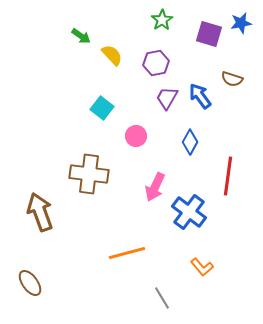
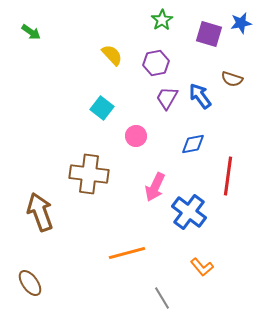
green arrow: moved 50 px left, 4 px up
blue diamond: moved 3 px right, 2 px down; rotated 50 degrees clockwise
